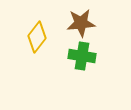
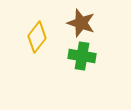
brown star: rotated 24 degrees clockwise
